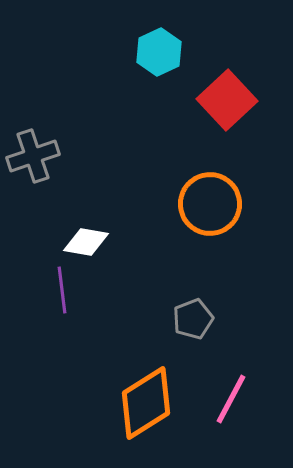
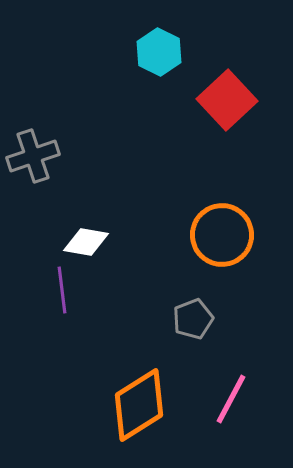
cyan hexagon: rotated 9 degrees counterclockwise
orange circle: moved 12 px right, 31 px down
orange diamond: moved 7 px left, 2 px down
